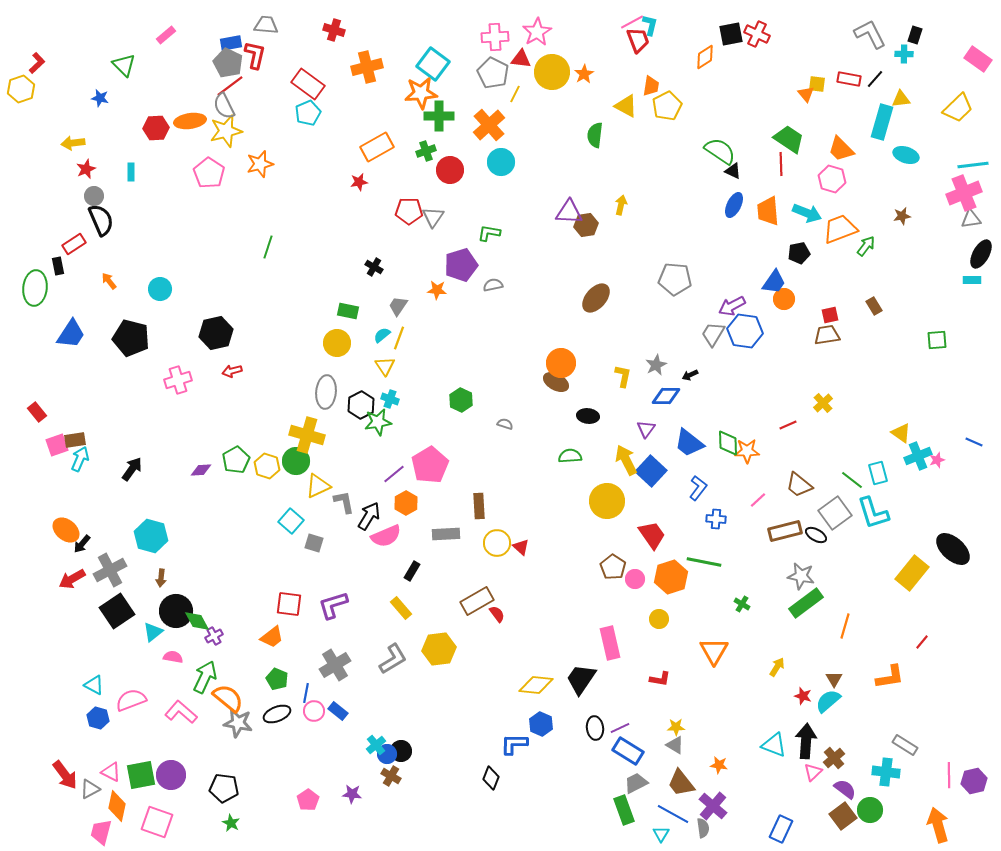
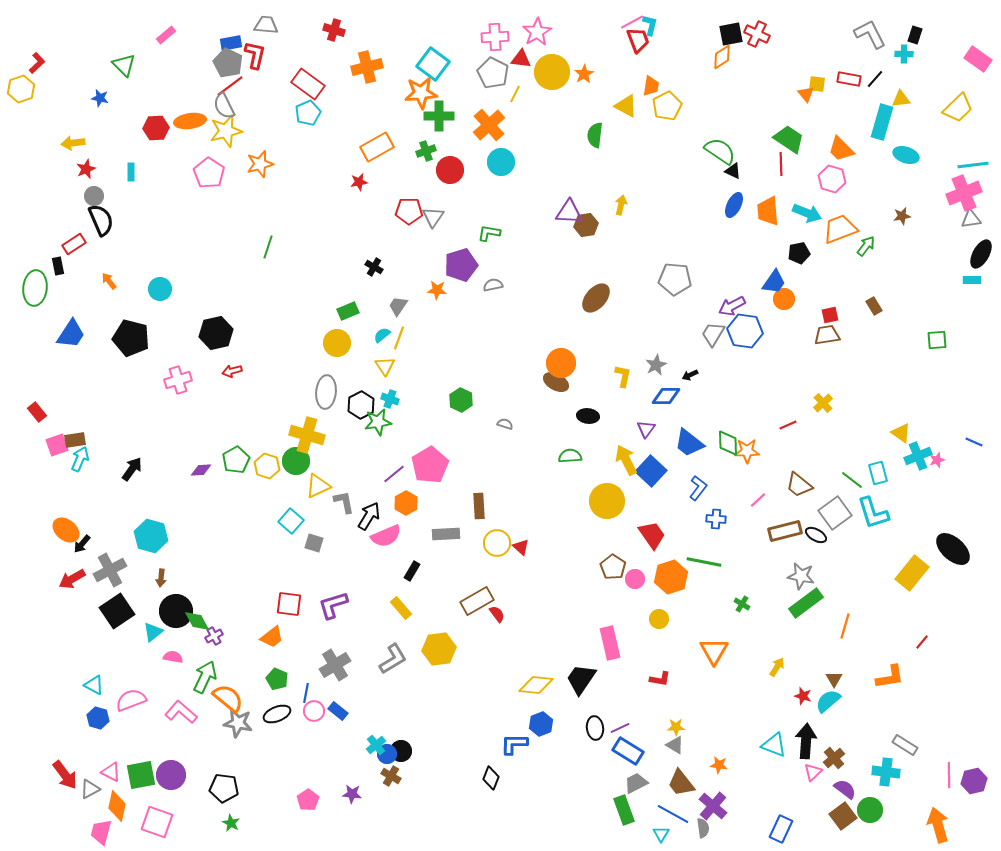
orange diamond at (705, 57): moved 17 px right
green rectangle at (348, 311): rotated 35 degrees counterclockwise
blue hexagon at (541, 724): rotated 15 degrees clockwise
